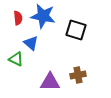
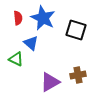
blue star: moved 2 px down; rotated 15 degrees clockwise
purple triangle: rotated 30 degrees counterclockwise
